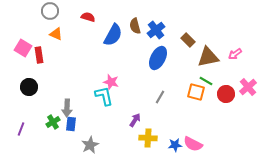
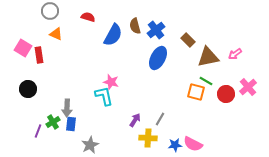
black circle: moved 1 px left, 2 px down
gray line: moved 22 px down
purple line: moved 17 px right, 2 px down
